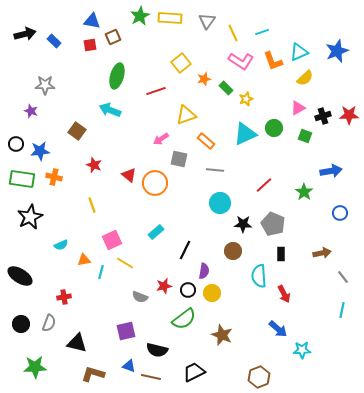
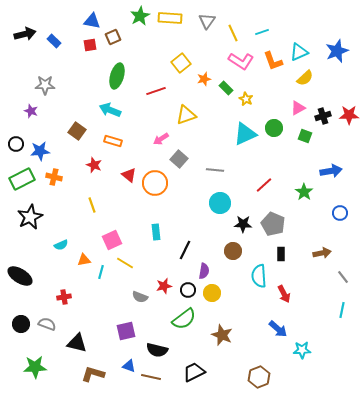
yellow star at (246, 99): rotated 24 degrees counterclockwise
orange rectangle at (206, 141): moved 93 px left; rotated 24 degrees counterclockwise
gray square at (179, 159): rotated 30 degrees clockwise
green rectangle at (22, 179): rotated 35 degrees counterclockwise
cyan rectangle at (156, 232): rotated 56 degrees counterclockwise
gray semicircle at (49, 323): moved 2 px left, 1 px down; rotated 90 degrees counterclockwise
